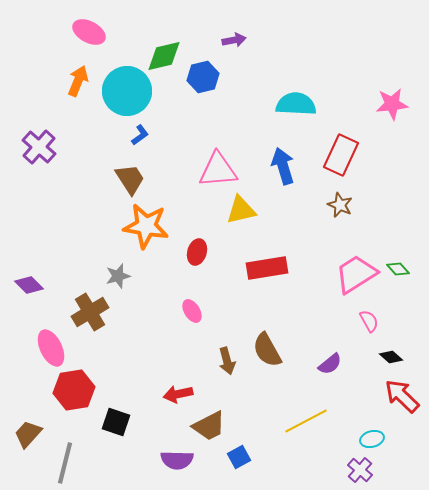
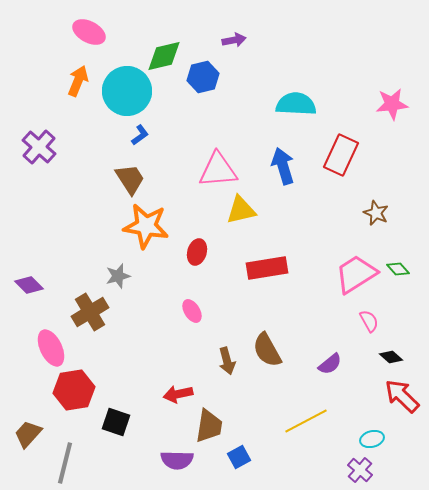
brown star at (340, 205): moved 36 px right, 8 px down
brown trapezoid at (209, 426): rotated 54 degrees counterclockwise
